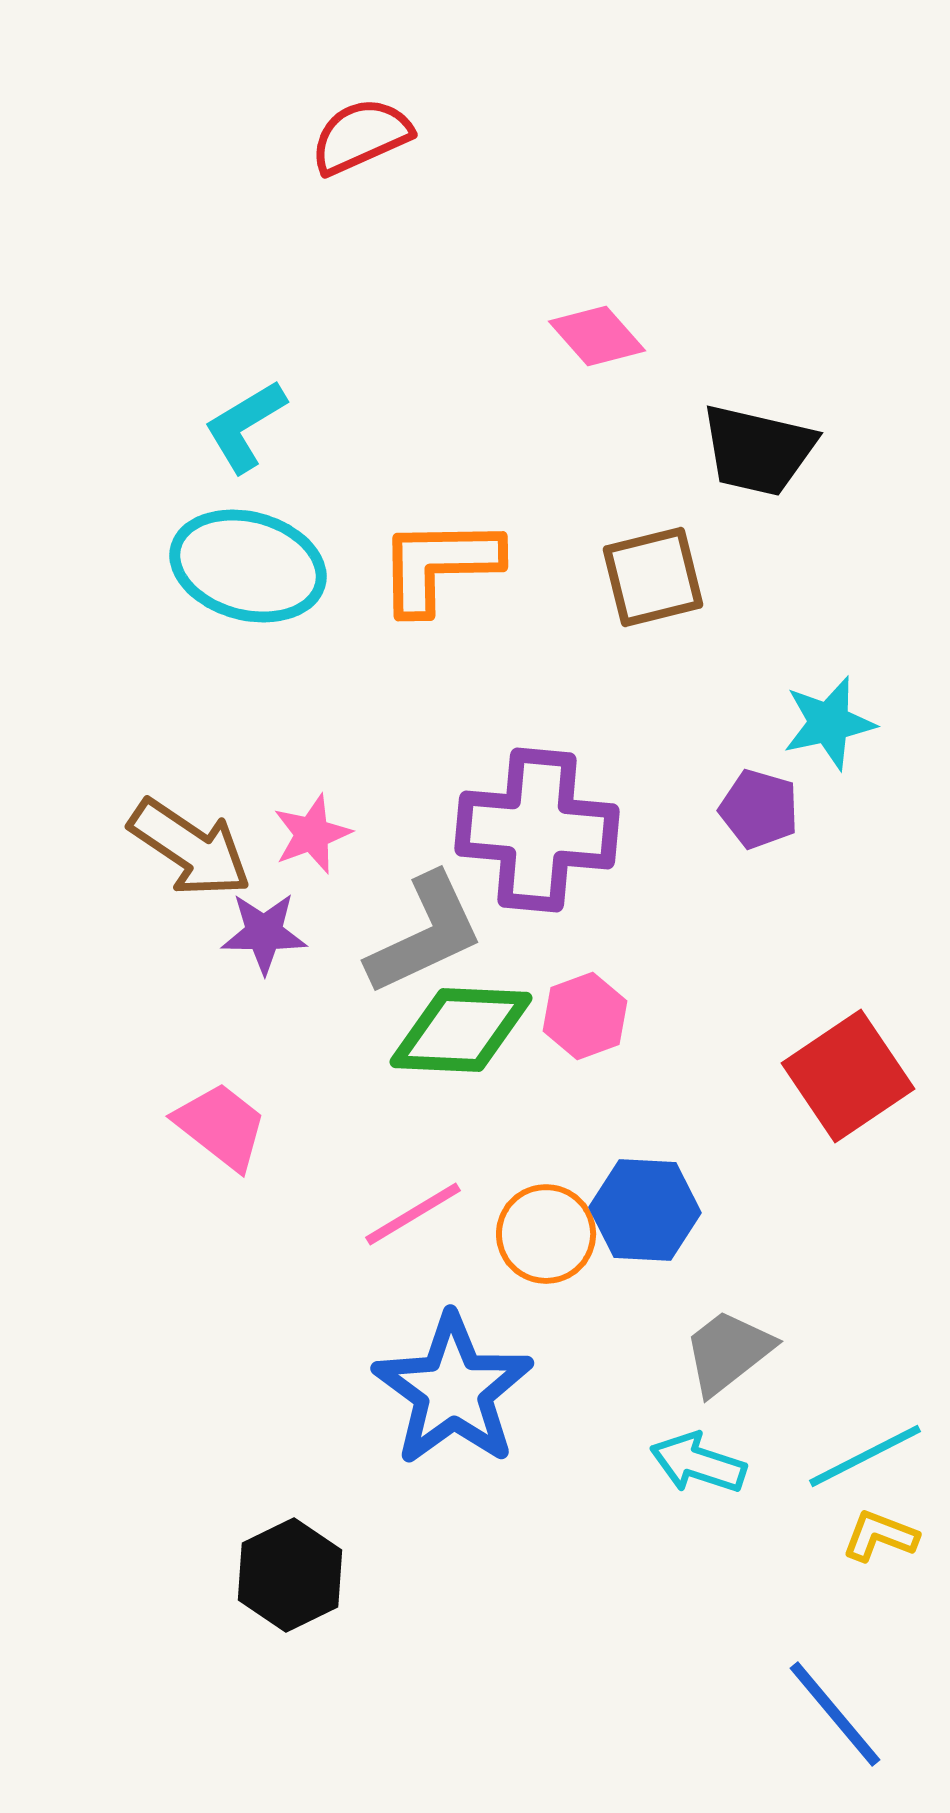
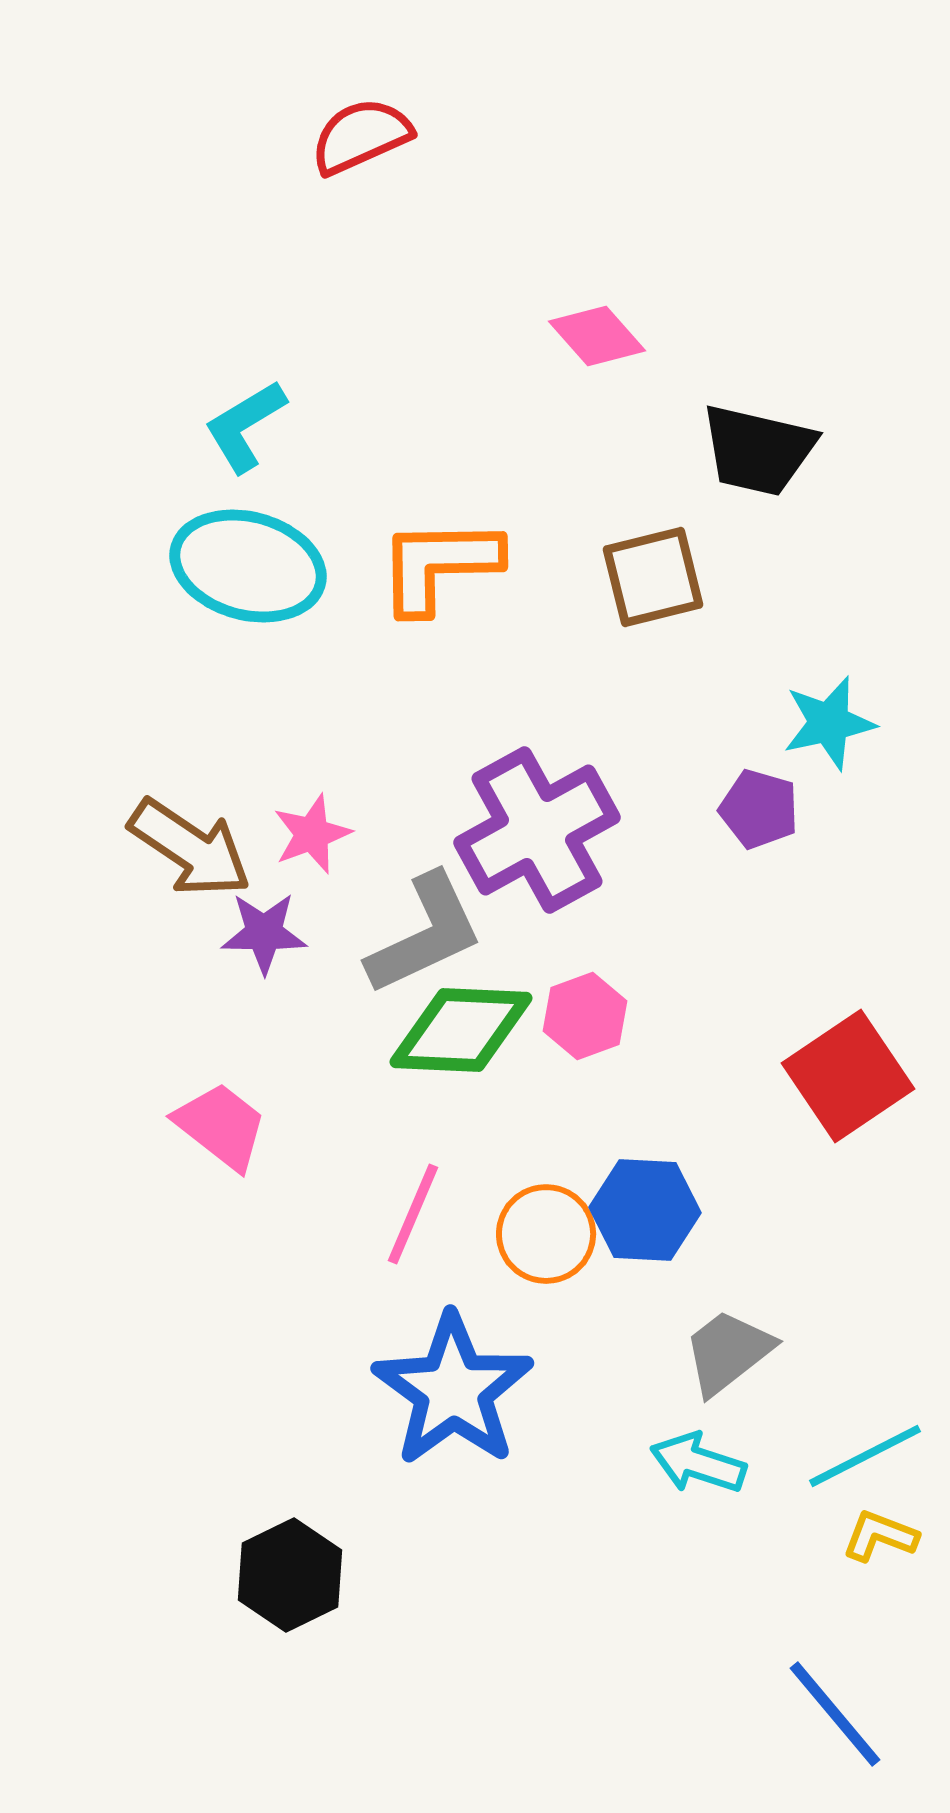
purple cross: rotated 34 degrees counterclockwise
pink line: rotated 36 degrees counterclockwise
